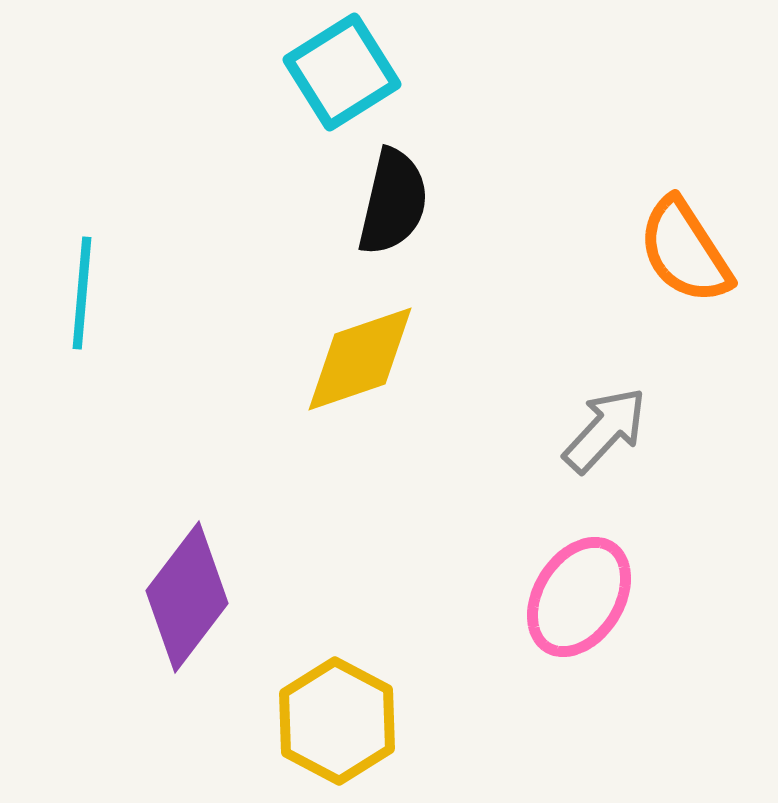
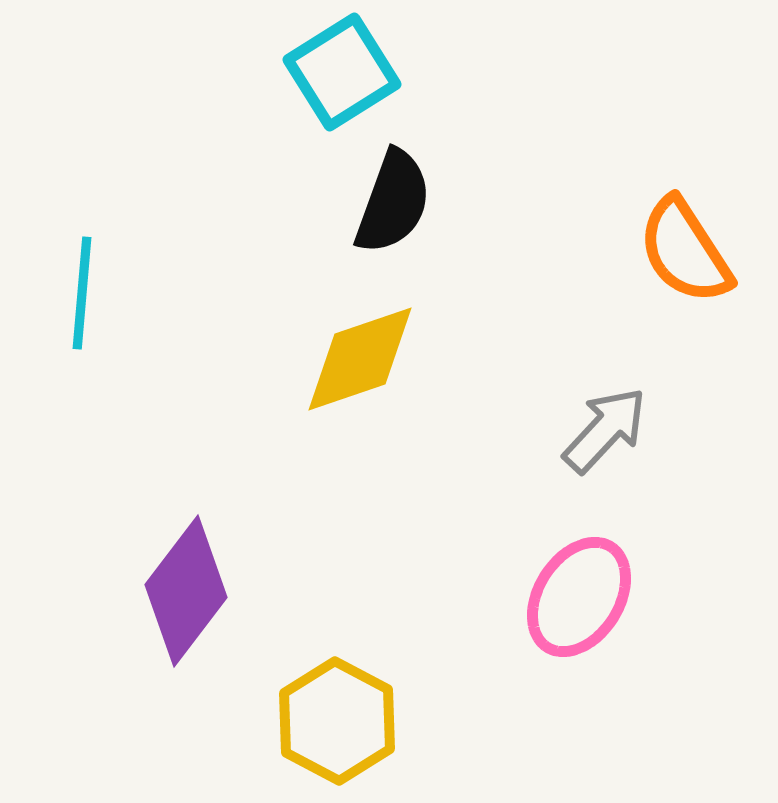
black semicircle: rotated 7 degrees clockwise
purple diamond: moved 1 px left, 6 px up
